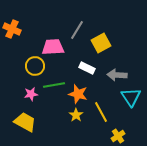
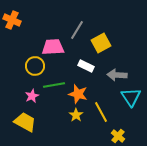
orange cross: moved 9 px up
white rectangle: moved 1 px left, 2 px up
pink star: moved 1 px right, 2 px down; rotated 16 degrees counterclockwise
yellow cross: rotated 16 degrees counterclockwise
